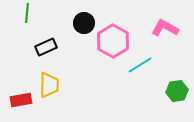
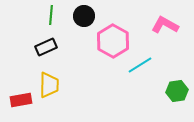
green line: moved 24 px right, 2 px down
black circle: moved 7 px up
pink L-shape: moved 3 px up
